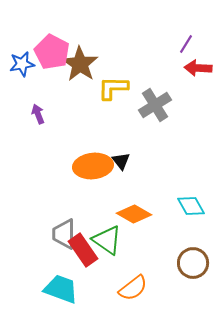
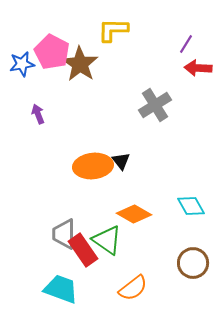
yellow L-shape: moved 58 px up
